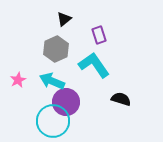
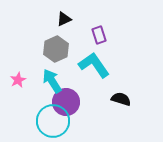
black triangle: rotated 14 degrees clockwise
cyan arrow: rotated 35 degrees clockwise
